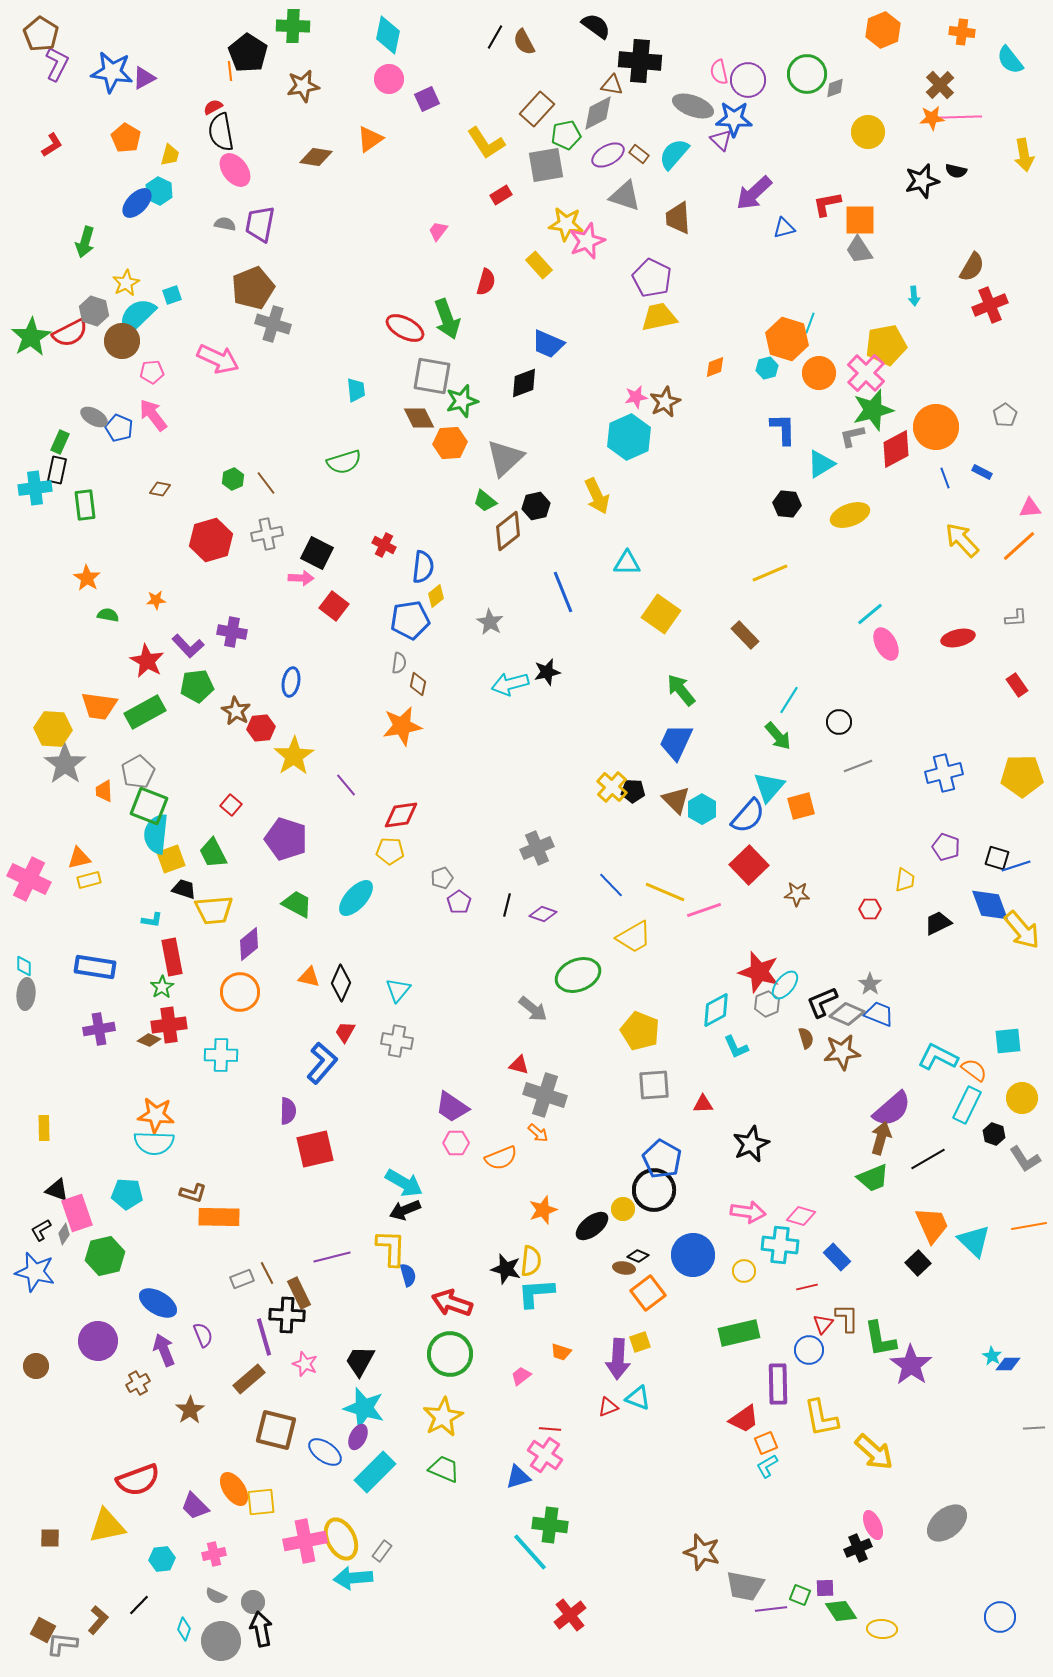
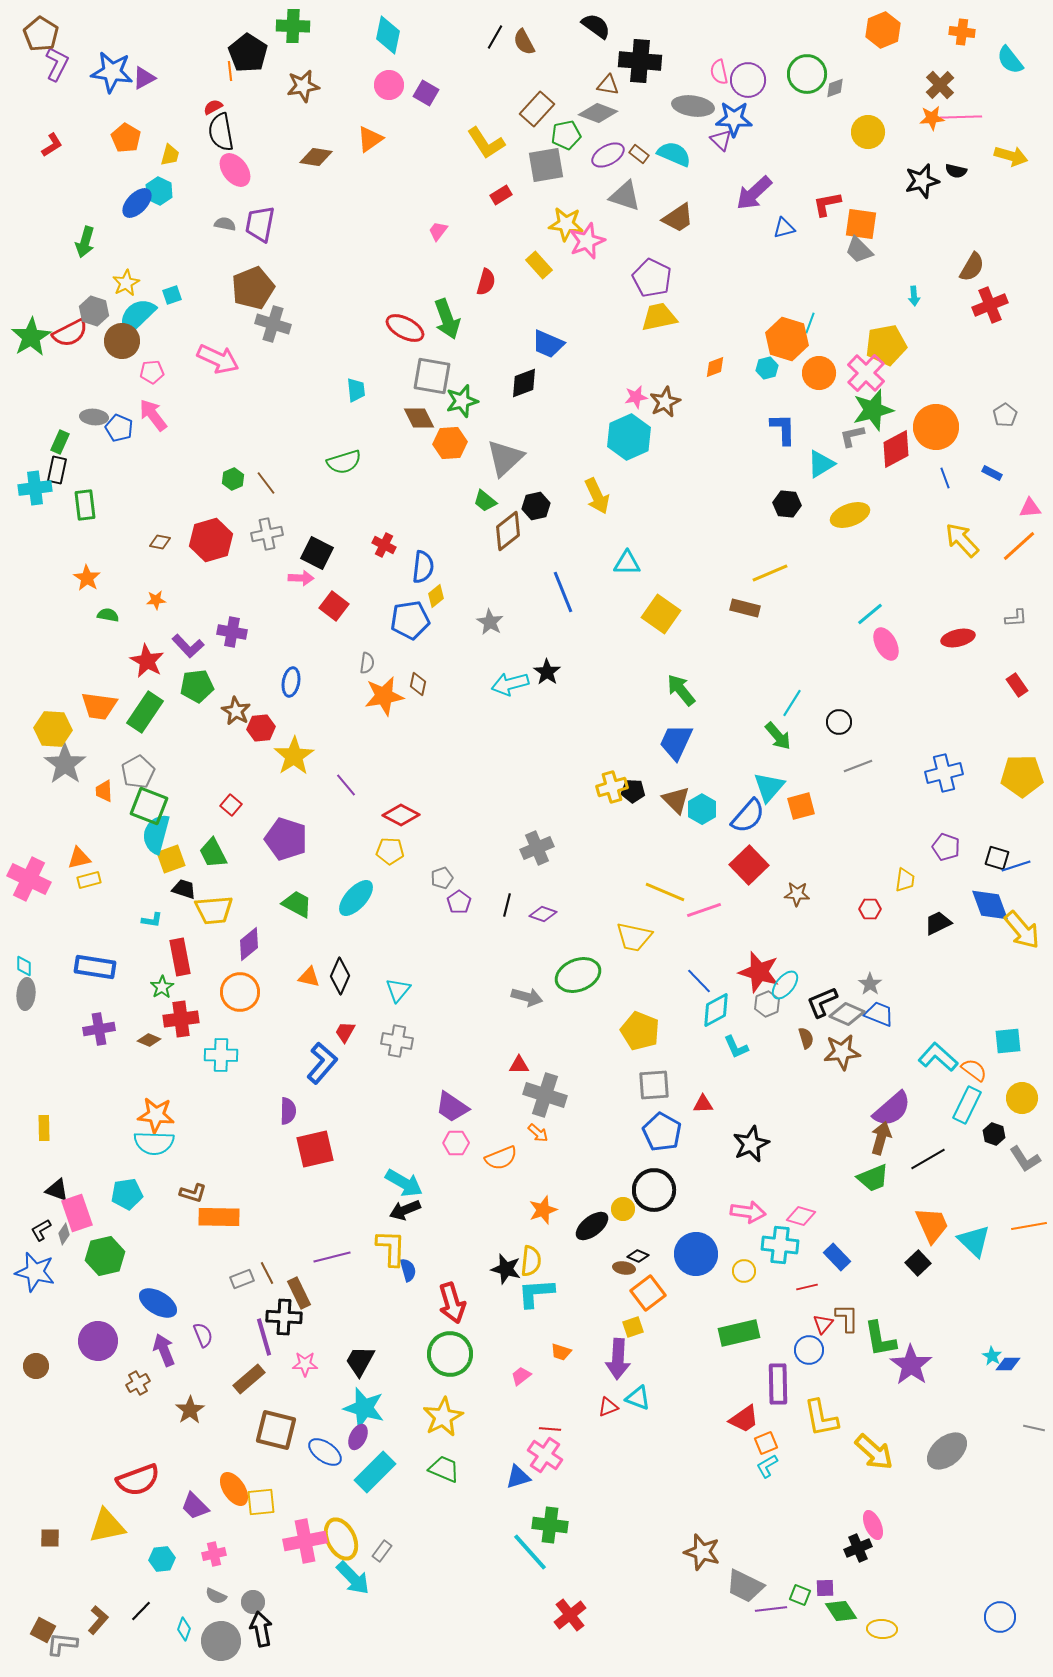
pink circle at (389, 79): moved 6 px down
brown triangle at (612, 85): moved 4 px left
purple square at (427, 99): moved 1 px left, 6 px up; rotated 35 degrees counterclockwise
gray ellipse at (693, 106): rotated 12 degrees counterclockwise
gray diamond at (598, 113): rotated 48 degrees clockwise
cyan semicircle at (674, 154): rotated 72 degrees clockwise
yellow arrow at (1024, 155): moved 13 px left, 1 px down; rotated 64 degrees counterclockwise
brown trapezoid at (678, 218): rotated 120 degrees counterclockwise
orange square at (860, 220): moved 1 px right, 4 px down; rotated 8 degrees clockwise
gray trapezoid at (859, 250): rotated 12 degrees counterclockwise
gray ellipse at (94, 417): rotated 24 degrees counterclockwise
blue rectangle at (982, 472): moved 10 px right, 1 px down
brown diamond at (160, 489): moved 53 px down
brown rectangle at (745, 635): moved 27 px up; rotated 32 degrees counterclockwise
gray semicircle at (399, 663): moved 32 px left
black star at (547, 672): rotated 24 degrees counterclockwise
cyan line at (789, 700): moved 3 px right, 3 px down
green rectangle at (145, 712): rotated 27 degrees counterclockwise
orange star at (402, 726): moved 18 px left, 30 px up
yellow cross at (612, 787): rotated 32 degrees clockwise
red diamond at (401, 815): rotated 36 degrees clockwise
cyan semicircle at (156, 834): rotated 9 degrees clockwise
blue line at (611, 885): moved 88 px right, 96 px down
yellow trapezoid at (634, 937): rotated 42 degrees clockwise
red rectangle at (172, 957): moved 8 px right
black diamond at (341, 983): moved 1 px left, 7 px up
gray arrow at (533, 1009): moved 6 px left, 12 px up; rotated 24 degrees counterclockwise
red cross at (169, 1025): moved 12 px right, 6 px up
cyan L-shape at (938, 1057): rotated 15 degrees clockwise
red triangle at (519, 1065): rotated 15 degrees counterclockwise
blue pentagon at (662, 1159): moved 27 px up
cyan pentagon at (127, 1194): rotated 12 degrees counterclockwise
blue circle at (693, 1255): moved 3 px right, 1 px up
blue semicircle at (408, 1275): moved 5 px up
red arrow at (452, 1303): rotated 126 degrees counterclockwise
black cross at (287, 1315): moved 3 px left, 2 px down
yellow square at (640, 1342): moved 7 px left, 15 px up
pink star at (305, 1364): rotated 20 degrees counterclockwise
gray line at (1034, 1428): rotated 15 degrees clockwise
gray ellipse at (947, 1523): moved 72 px up
cyan arrow at (353, 1578): rotated 129 degrees counterclockwise
gray trapezoid at (745, 1586): rotated 15 degrees clockwise
black line at (139, 1605): moved 2 px right, 6 px down
